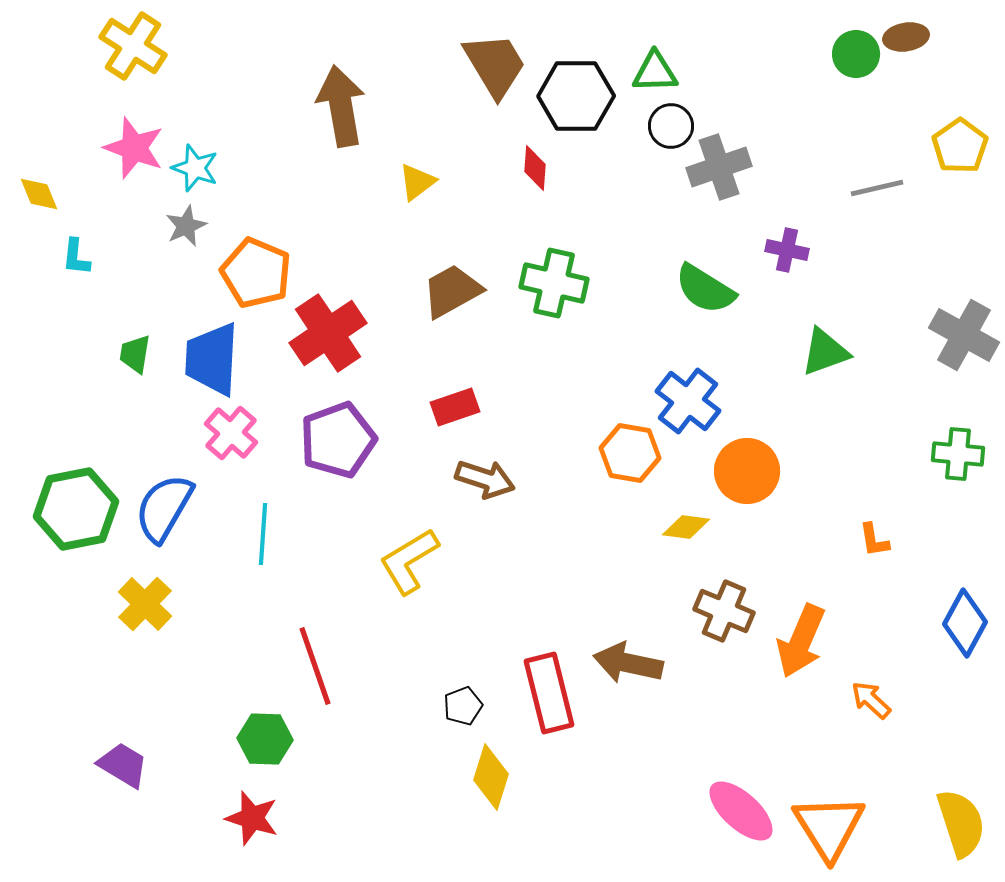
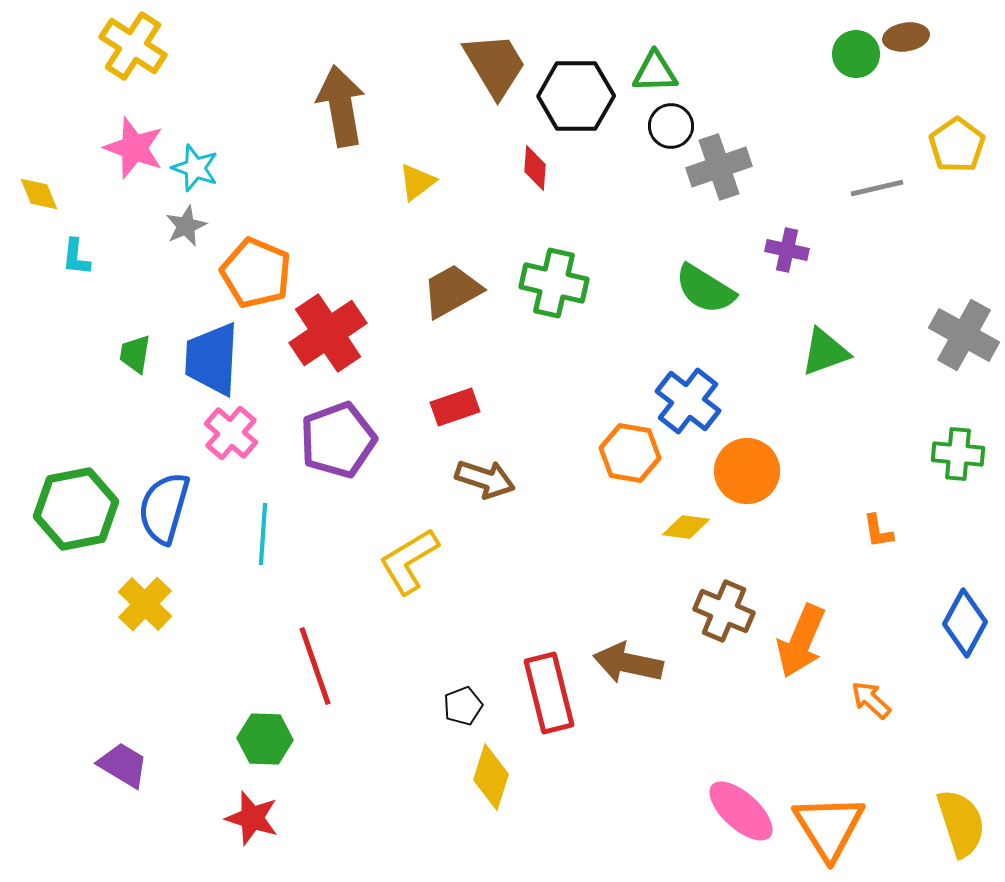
yellow pentagon at (960, 146): moved 3 px left, 1 px up
blue semicircle at (164, 508): rotated 14 degrees counterclockwise
orange L-shape at (874, 540): moved 4 px right, 9 px up
